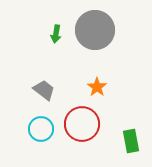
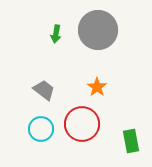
gray circle: moved 3 px right
